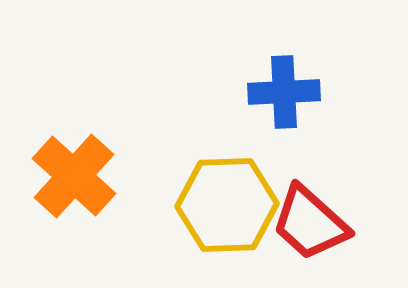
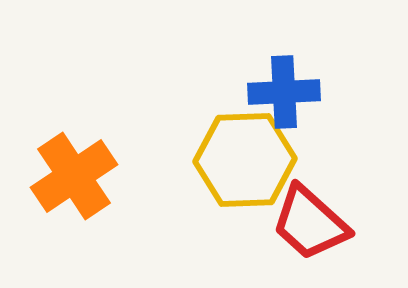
orange cross: rotated 14 degrees clockwise
yellow hexagon: moved 18 px right, 45 px up
